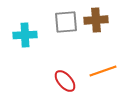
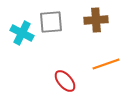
gray square: moved 15 px left
cyan cross: moved 3 px left, 2 px up; rotated 30 degrees clockwise
orange line: moved 3 px right, 7 px up
